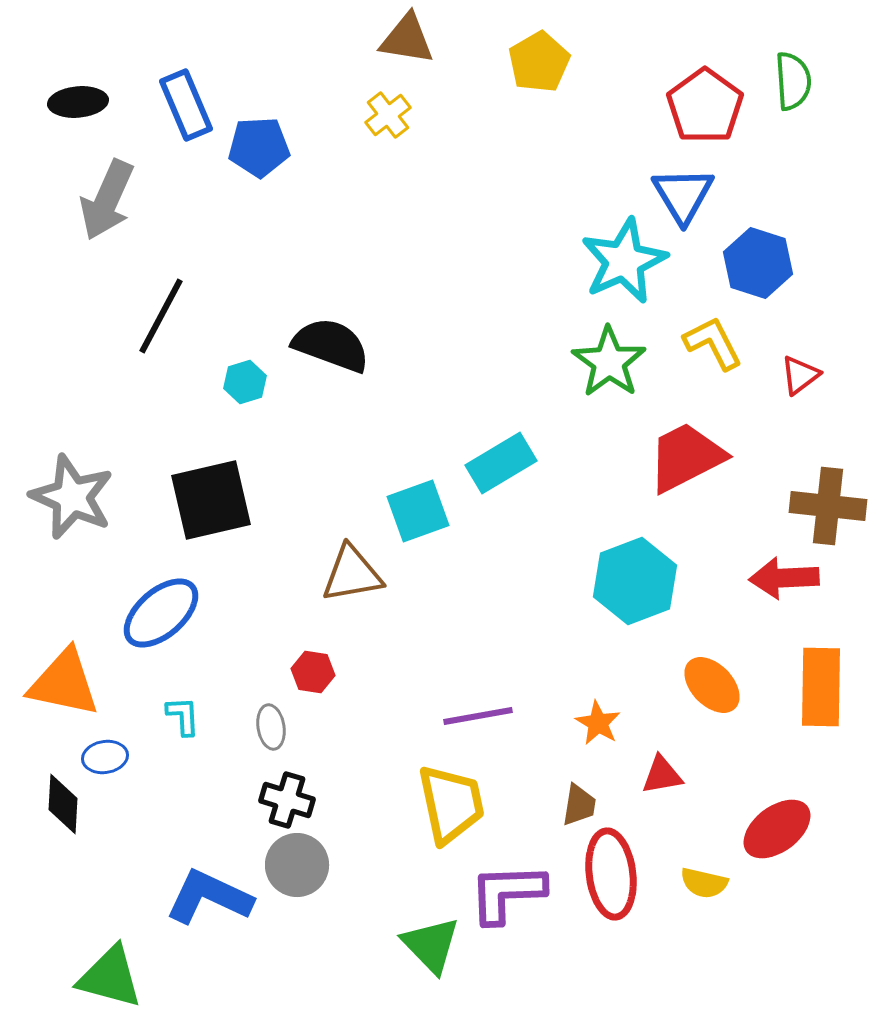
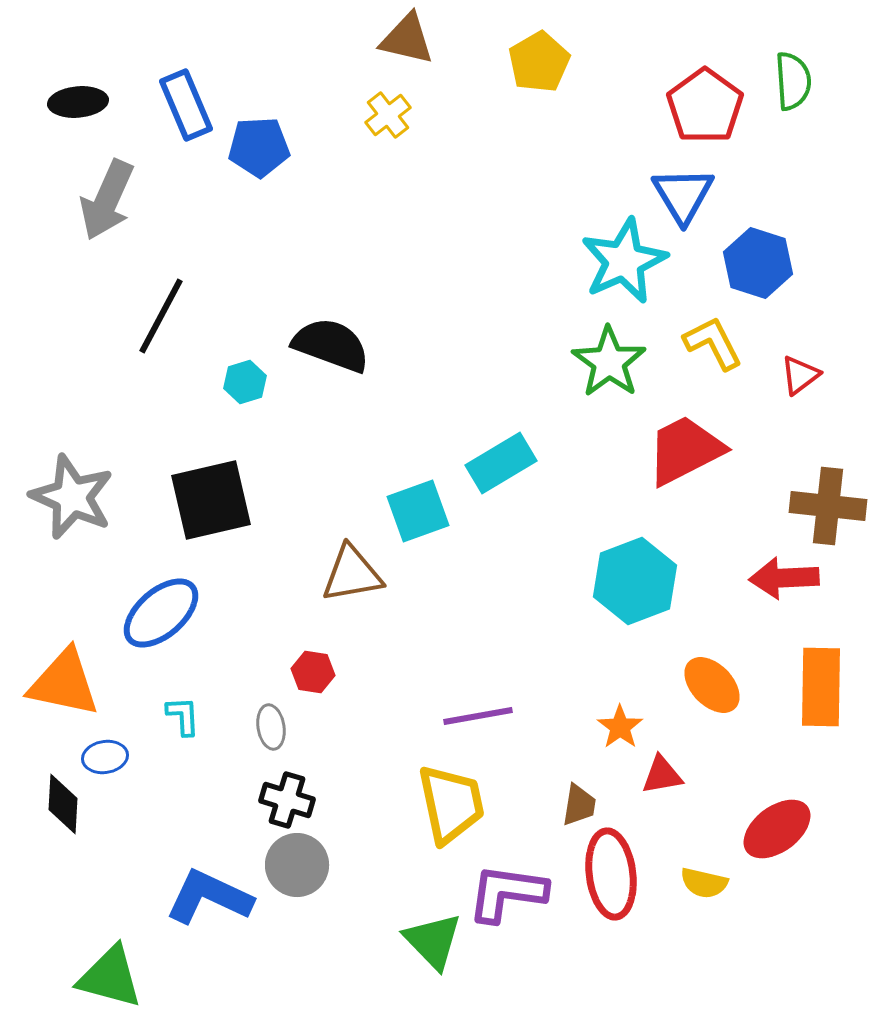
brown triangle at (407, 39): rotated 4 degrees clockwise
red trapezoid at (686, 457): moved 1 px left, 7 px up
orange star at (598, 723): moved 22 px right, 4 px down; rotated 6 degrees clockwise
purple L-shape at (507, 893): rotated 10 degrees clockwise
green triangle at (431, 945): moved 2 px right, 4 px up
